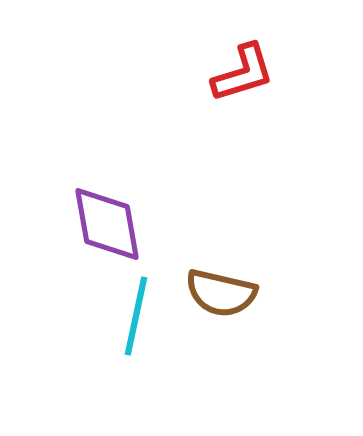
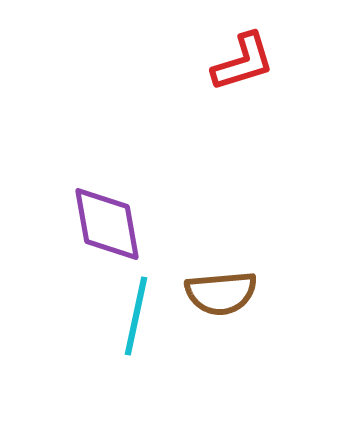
red L-shape: moved 11 px up
brown semicircle: rotated 18 degrees counterclockwise
